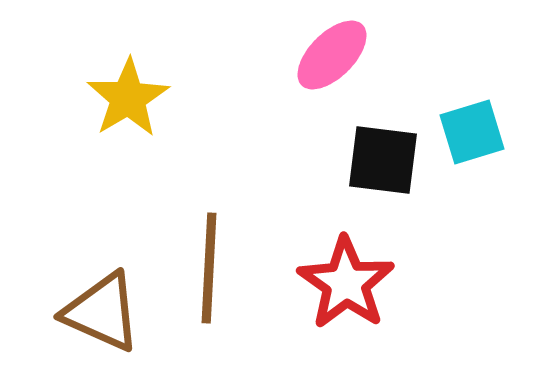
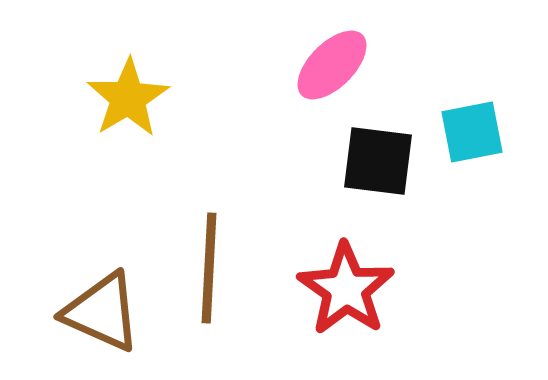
pink ellipse: moved 10 px down
cyan square: rotated 6 degrees clockwise
black square: moved 5 px left, 1 px down
red star: moved 6 px down
